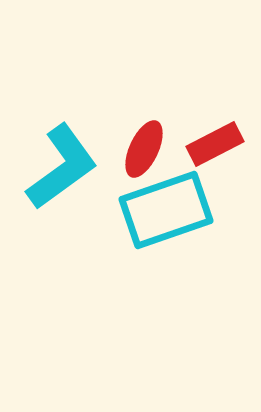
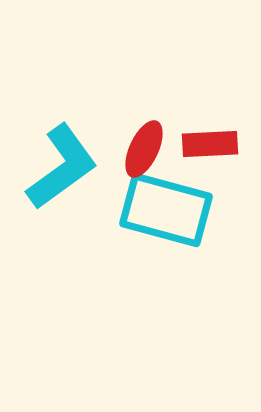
red rectangle: moved 5 px left; rotated 24 degrees clockwise
cyan rectangle: rotated 34 degrees clockwise
